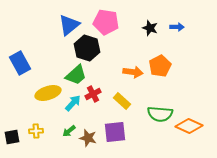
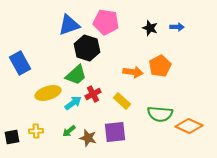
blue triangle: rotated 20 degrees clockwise
cyan arrow: rotated 12 degrees clockwise
